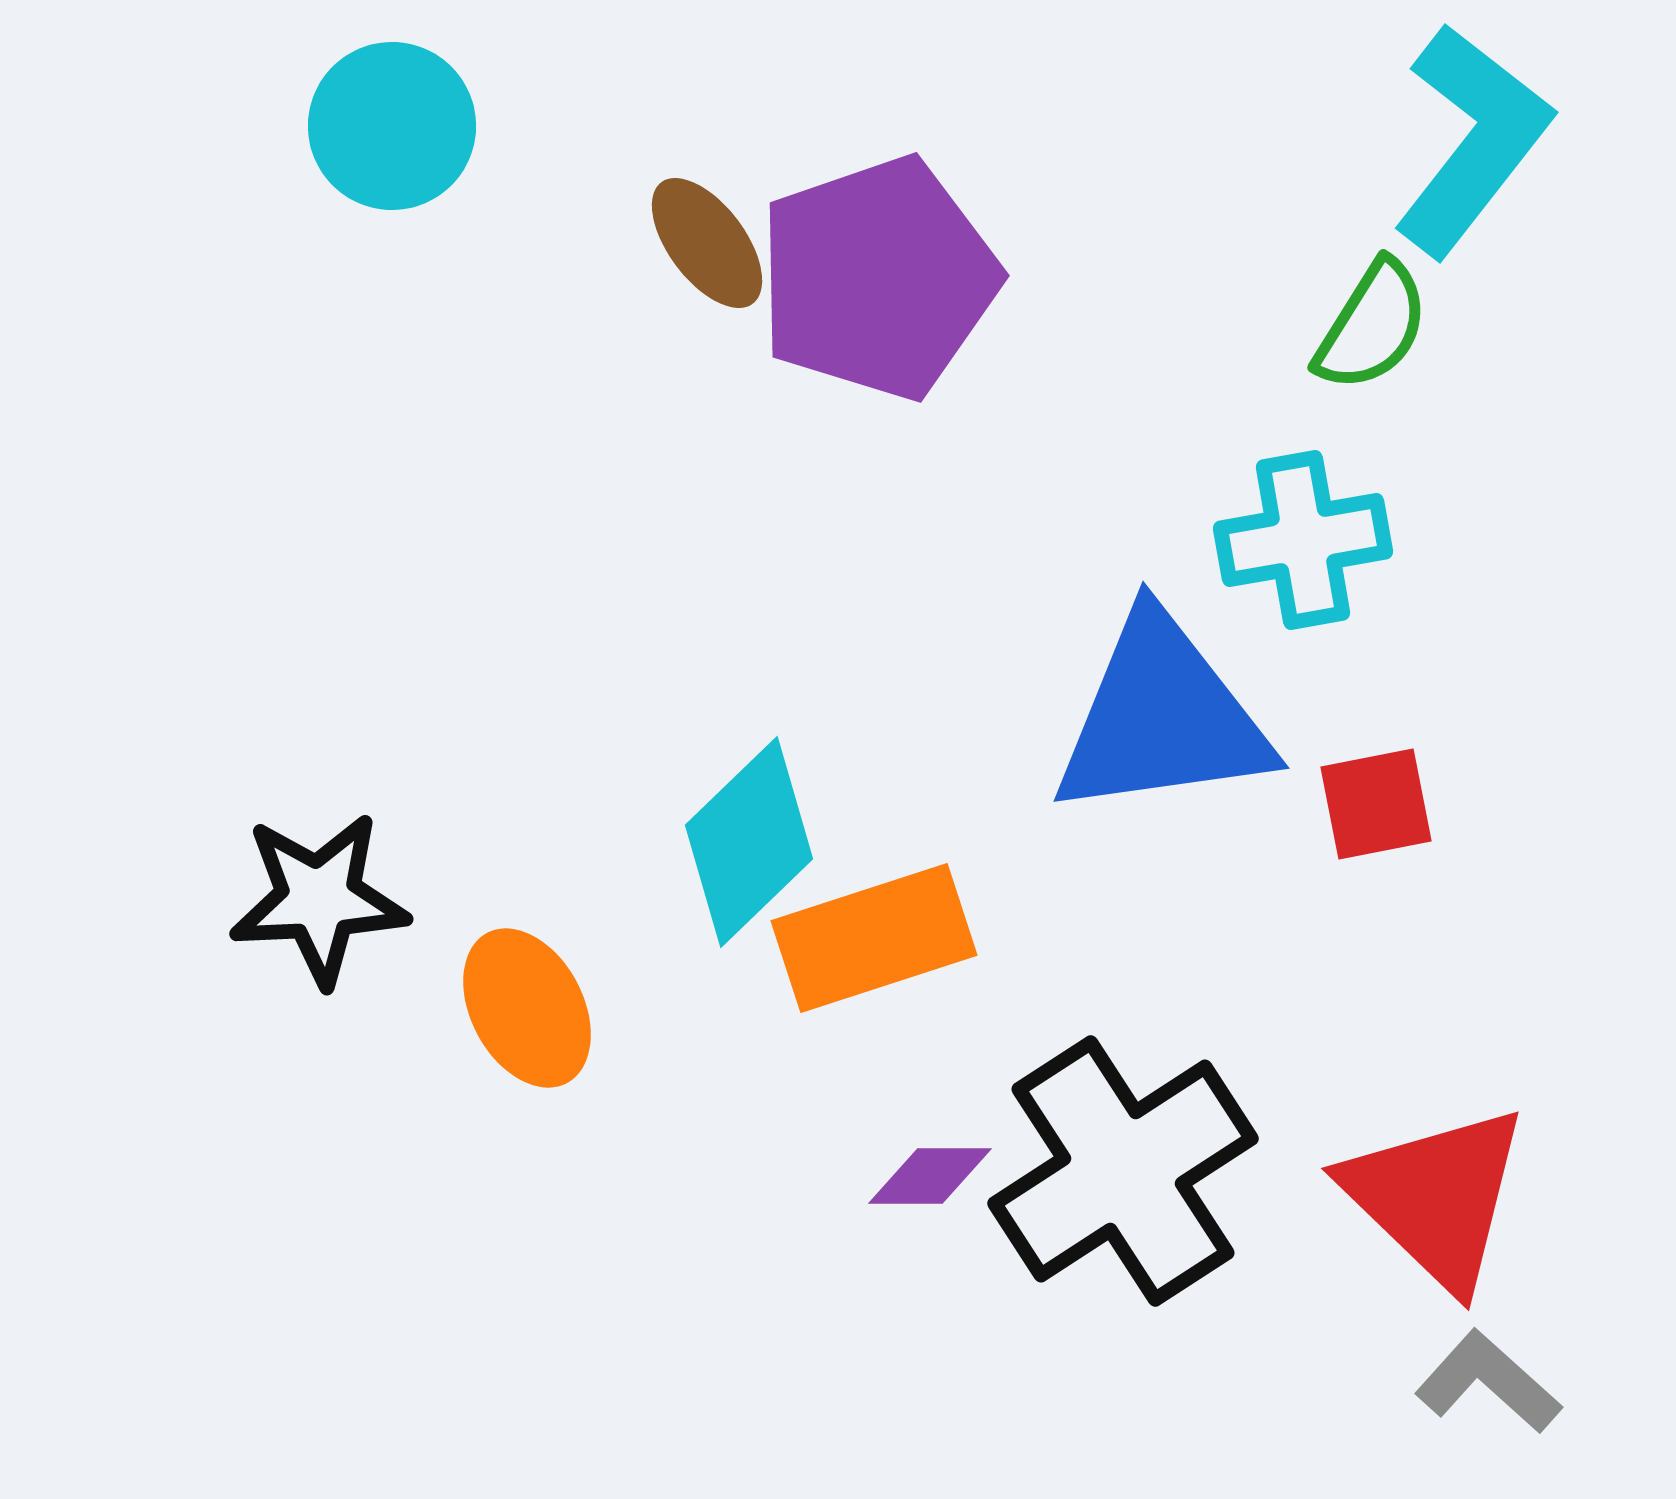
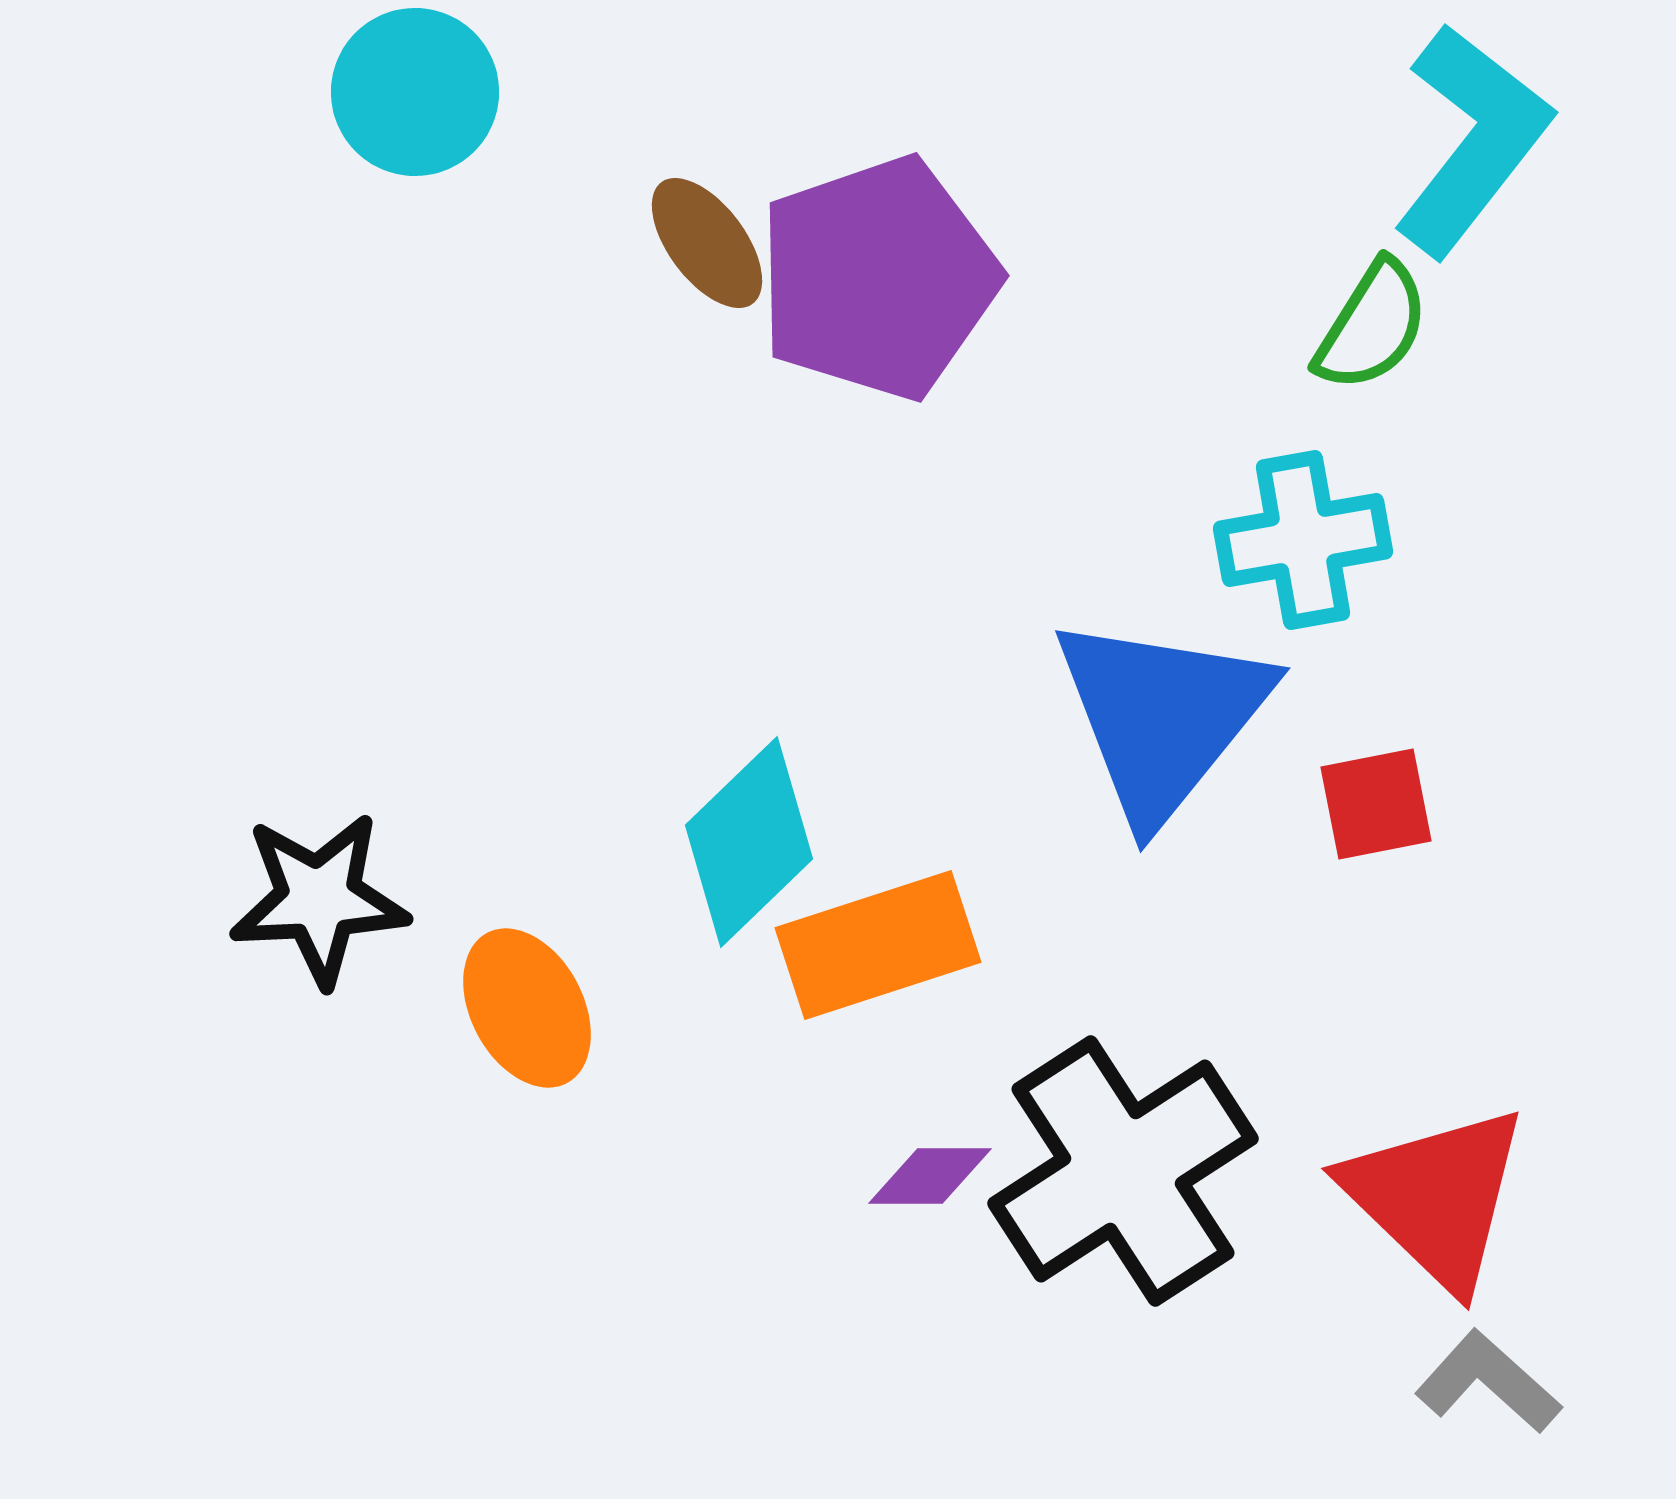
cyan circle: moved 23 px right, 34 px up
blue triangle: rotated 43 degrees counterclockwise
orange rectangle: moved 4 px right, 7 px down
